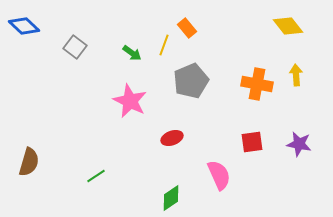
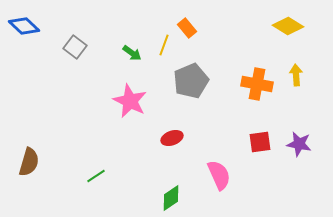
yellow diamond: rotated 20 degrees counterclockwise
red square: moved 8 px right
